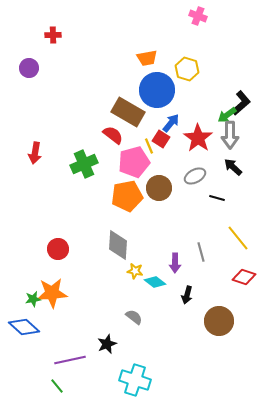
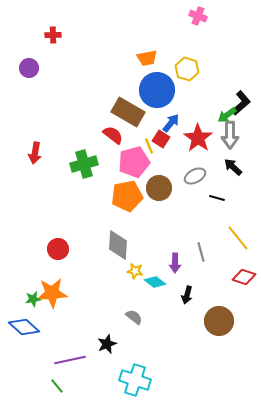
green cross at (84, 164): rotated 8 degrees clockwise
